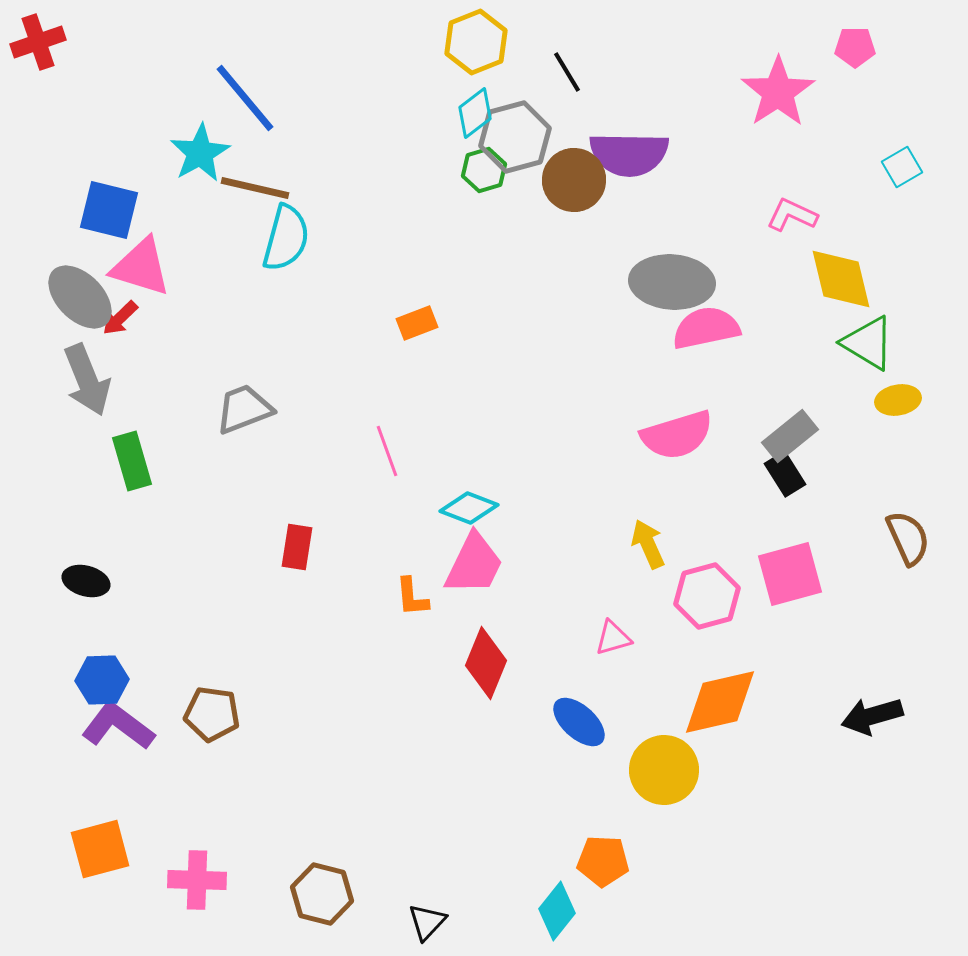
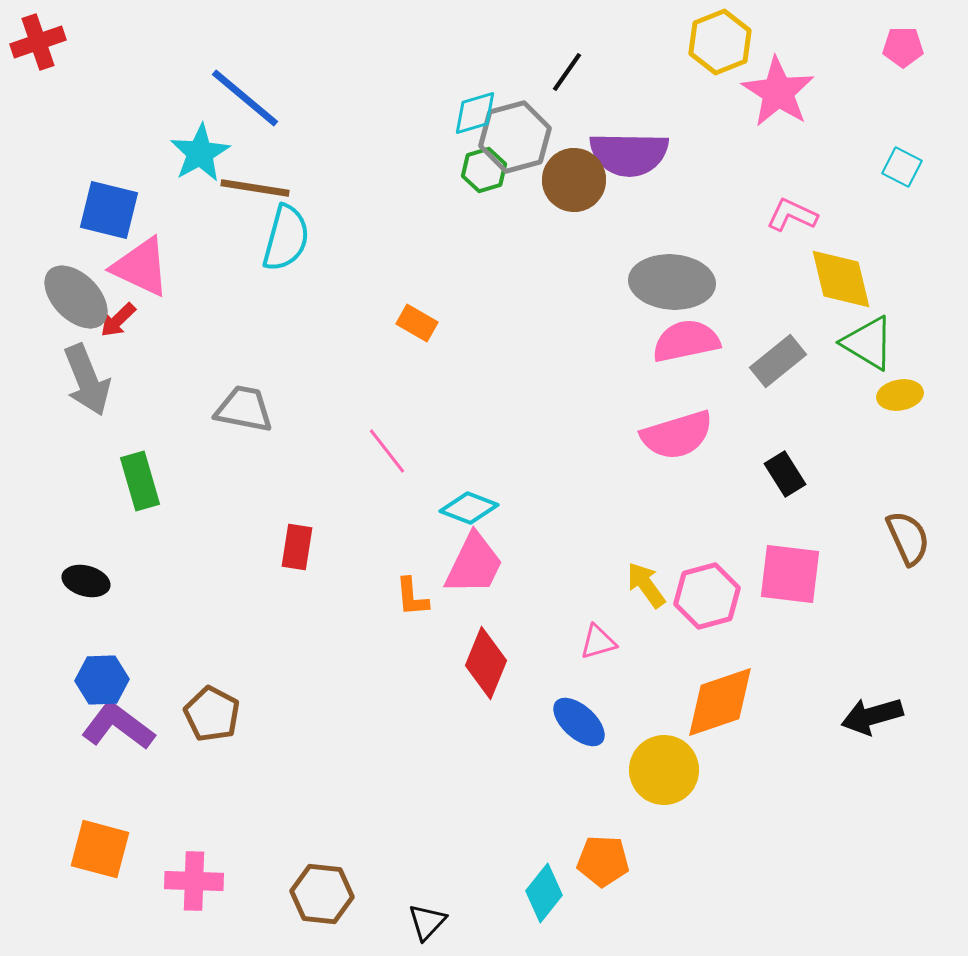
yellow hexagon at (476, 42): moved 244 px right
pink pentagon at (855, 47): moved 48 px right
black line at (567, 72): rotated 66 degrees clockwise
pink star at (778, 92): rotated 6 degrees counterclockwise
blue line at (245, 98): rotated 10 degrees counterclockwise
cyan diamond at (475, 113): rotated 21 degrees clockwise
cyan square at (902, 167): rotated 33 degrees counterclockwise
brown line at (255, 188): rotated 4 degrees counterclockwise
pink triangle at (141, 267): rotated 8 degrees clockwise
gray ellipse at (80, 297): moved 4 px left
red arrow at (120, 318): moved 2 px left, 2 px down
orange rectangle at (417, 323): rotated 51 degrees clockwise
pink semicircle at (706, 328): moved 20 px left, 13 px down
yellow ellipse at (898, 400): moved 2 px right, 5 px up
gray trapezoid at (244, 409): rotated 32 degrees clockwise
gray rectangle at (790, 436): moved 12 px left, 75 px up
pink line at (387, 451): rotated 18 degrees counterclockwise
green rectangle at (132, 461): moved 8 px right, 20 px down
yellow arrow at (648, 544): moved 2 px left, 41 px down; rotated 12 degrees counterclockwise
pink square at (790, 574): rotated 22 degrees clockwise
pink triangle at (613, 638): moved 15 px left, 4 px down
orange diamond at (720, 702): rotated 6 degrees counterclockwise
brown pentagon at (212, 714): rotated 20 degrees clockwise
orange square at (100, 849): rotated 30 degrees clockwise
pink cross at (197, 880): moved 3 px left, 1 px down
brown hexagon at (322, 894): rotated 8 degrees counterclockwise
cyan diamond at (557, 911): moved 13 px left, 18 px up
